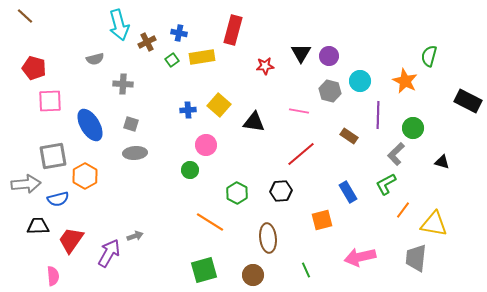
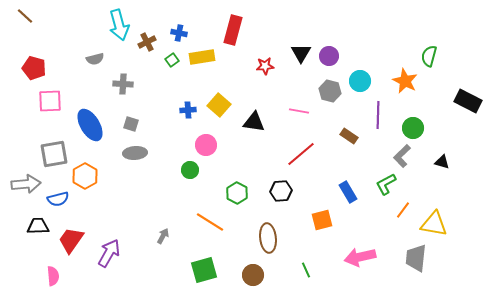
gray L-shape at (396, 154): moved 6 px right, 2 px down
gray square at (53, 156): moved 1 px right, 2 px up
gray arrow at (135, 236): moved 28 px right; rotated 42 degrees counterclockwise
